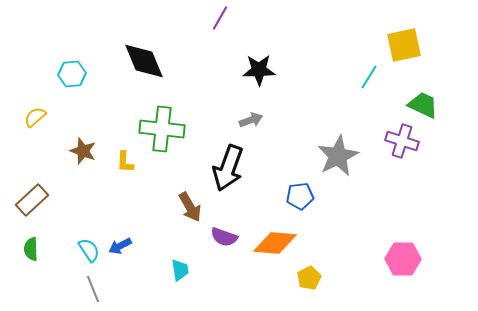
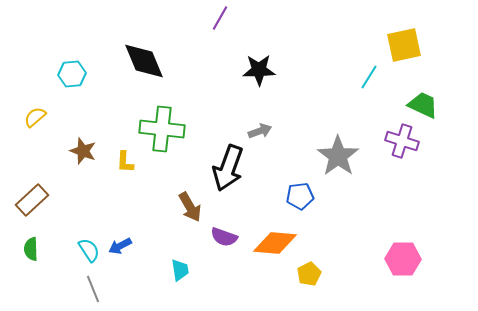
gray arrow: moved 9 px right, 11 px down
gray star: rotated 9 degrees counterclockwise
yellow pentagon: moved 4 px up
